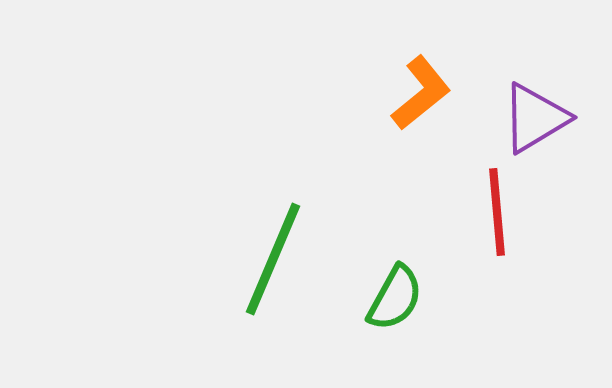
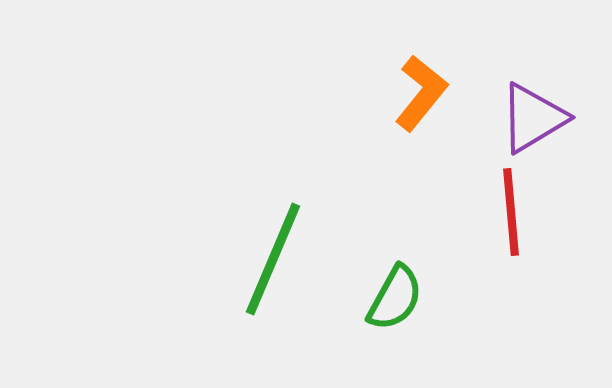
orange L-shape: rotated 12 degrees counterclockwise
purple triangle: moved 2 px left
red line: moved 14 px right
